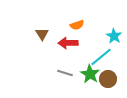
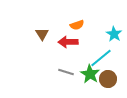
cyan star: moved 2 px up
red arrow: moved 1 px up
cyan line: moved 1 px down
gray line: moved 1 px right, 1 px up
